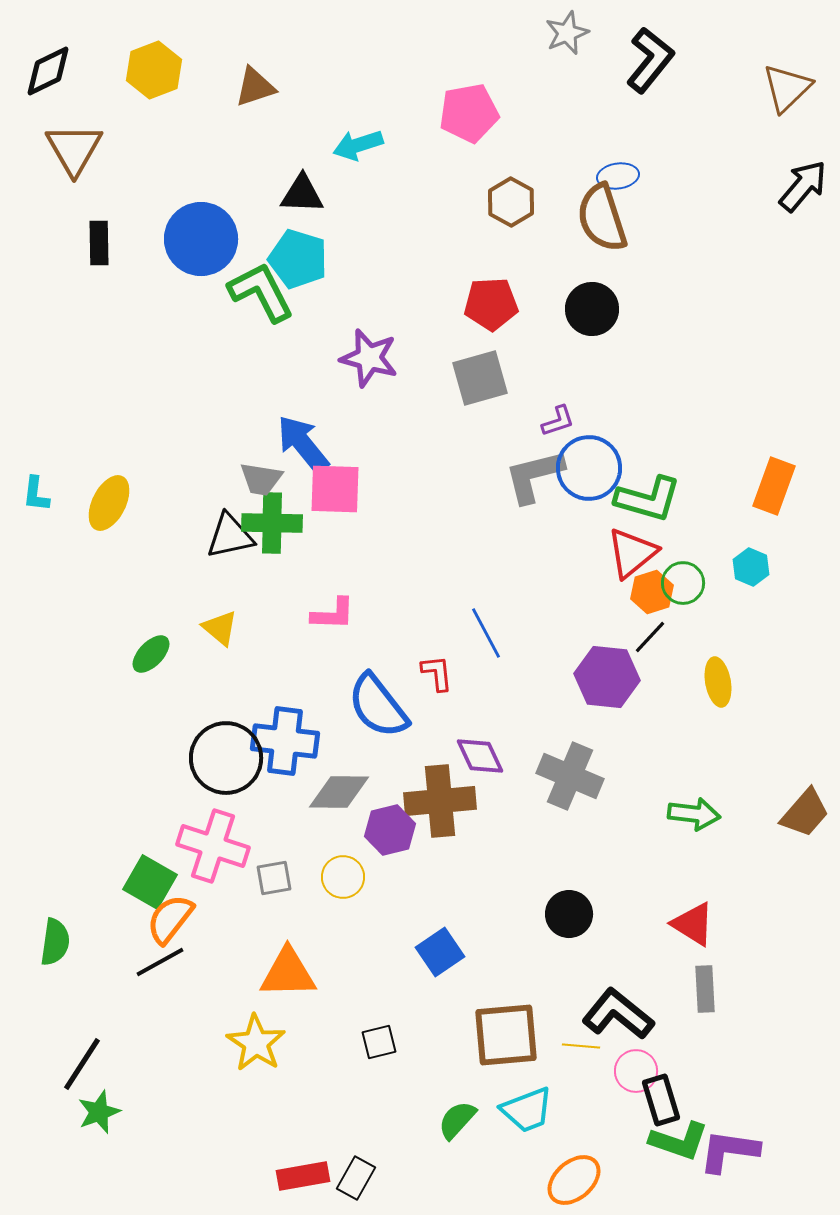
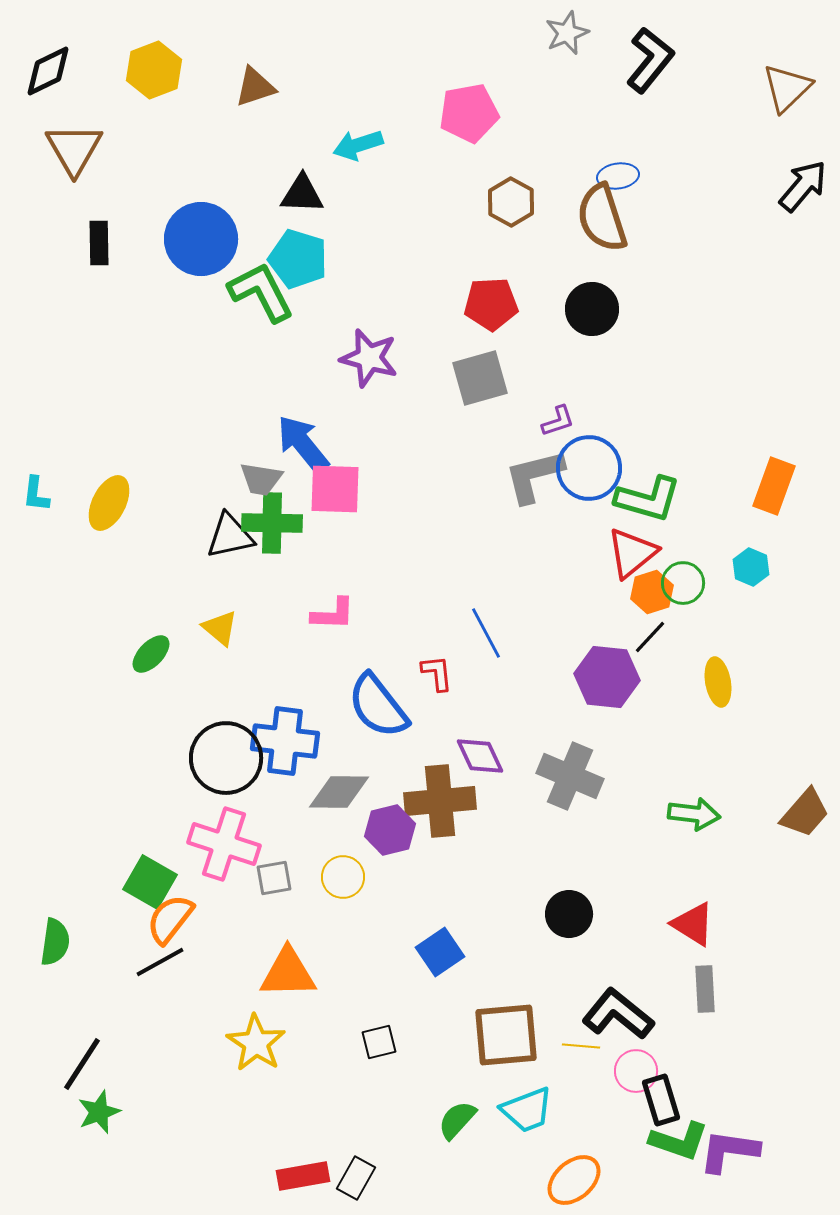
pink cross at (213, 846): moved 11 px right, 2 px up
